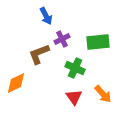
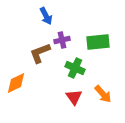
purple cross: moved 1 px down; rotated 14 degrees clockwise
brown L-shape: moved 1 px right, 1 px up
